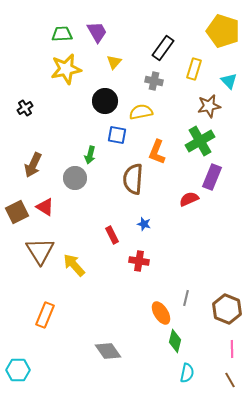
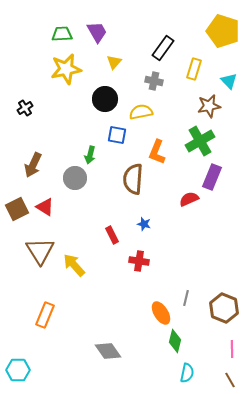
black circle: moved 2 px up
brown square: moved 3 px up
brown hexagon: moved 3 px left, 1 px up
